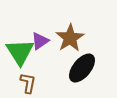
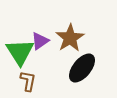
brown L-shape: moved 2 px up
